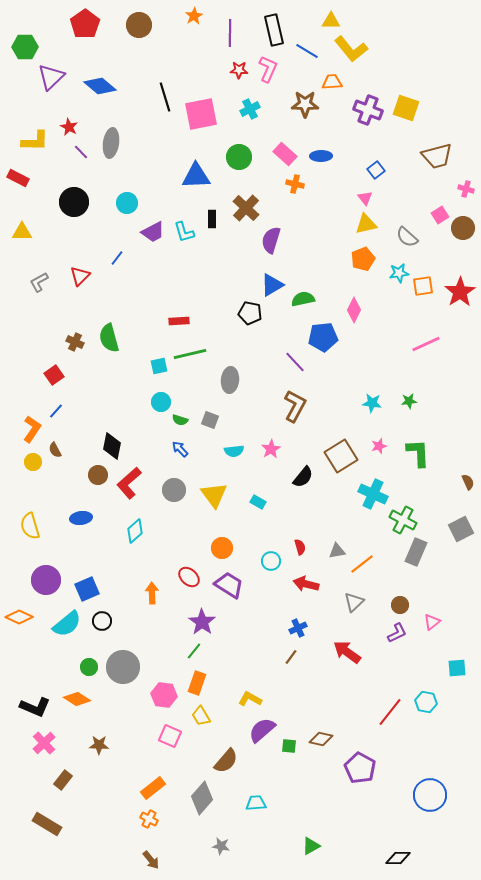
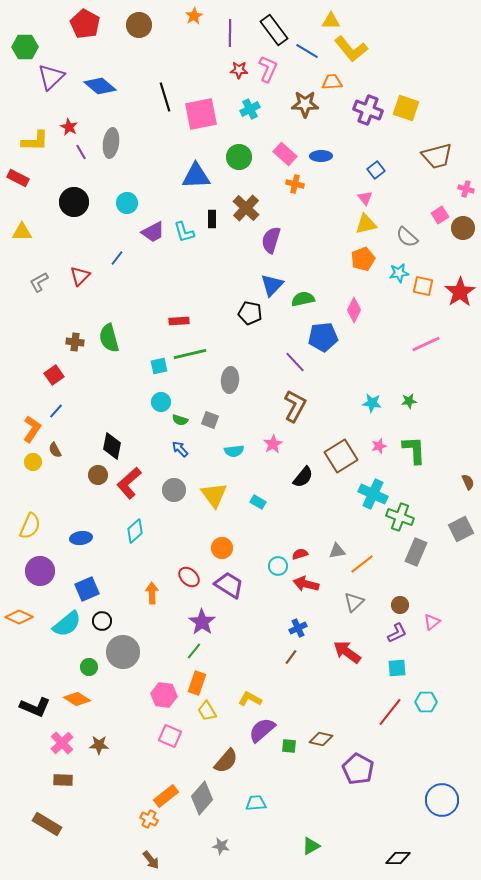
red pentagon at (85, 24): rotated 8 degrees counterclockwise
black rectangle at (274, 30): rotated 24 degrees counterclockwise
purple line at (81, 152): rotated 14 degrees clockwise
blue triangle at (272, 285): rotated 15 degrees counterclockwise
orange square at (423, 286): rotated 20 degrees clockwise
brown cross at (75, 342): rotated 18 degrees counterclockwise
pink star at (271, 449): moved 2 px right, 5 px up
green L-shape at (418, 453): moved 4 px left, 3 px up
blue ellipse at (81, 518): moved 20 px down
green cross at (403, 520): moved 3 px left, 3 px up; rotated 8 degrees counterclockwise
yellow semicircle at (30, 526): rotated 140 degrees counterclockwise
red semicircle at (300, 547): moved 7 px down; rotated 91 degrees counterclockwise
cyan circle at (271, 561): moved 7 px right, 5 px down
purple circle at (46, 580): moved 6 px left, 9 px up
gray circle at (123, 667): moved 15 px up
cyan square at (457, 668): moved 60 px left
cyan hexagon at (426, 702): rotated 10 degrees counterclockwise
yellow trapezoid at (201, 716): moved 6 px right, 5 px up
pink cross at (44, 743): moved 18 px right
purple pentagon at (360, 768): moved 2 px left, 1 px down
brown rectangle at (63, 780): rotated 54 degrees clockwise
orange rectangle at (153, 788): moved 13 px right, 8 px down
blue circle at (430, 795): moved 12 px right, 5 px down
